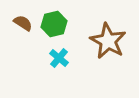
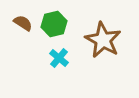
brown star: moved 5 px left, 1 px up
